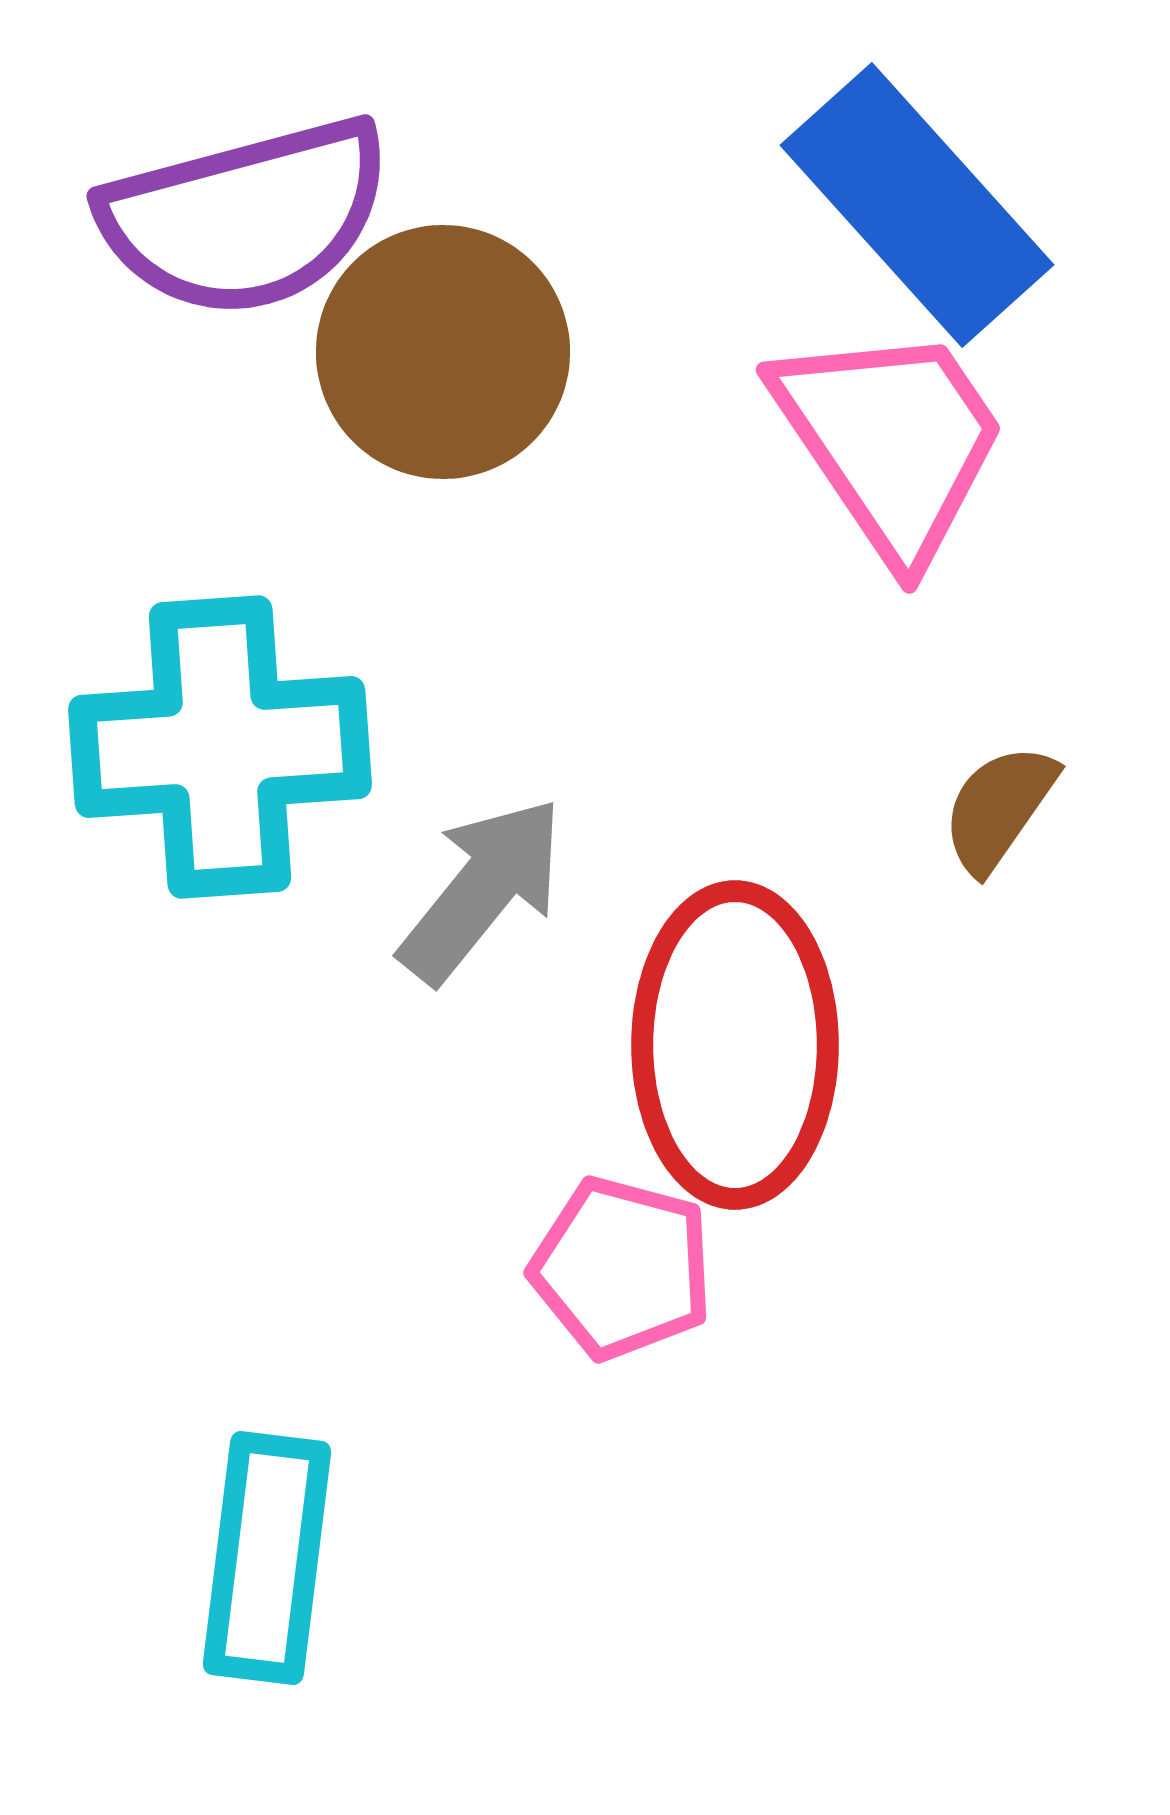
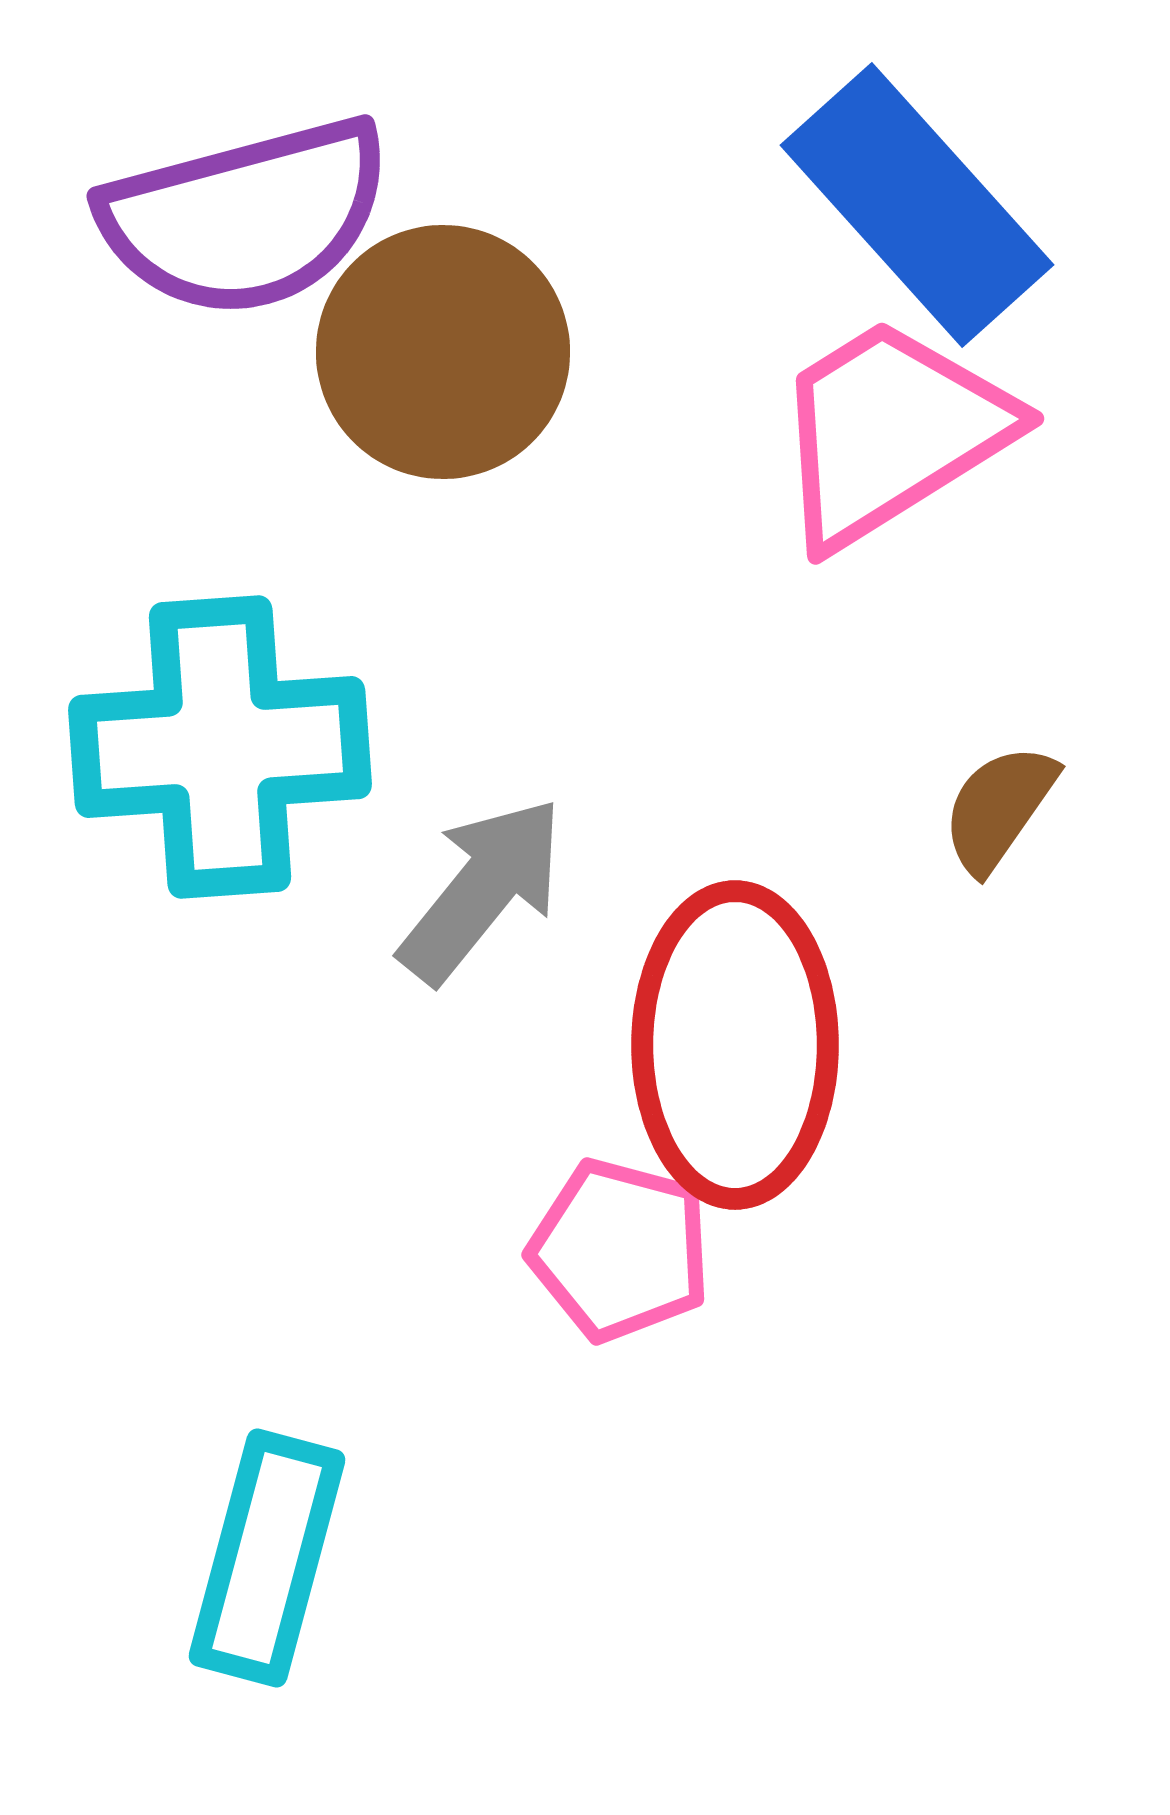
pink trapezoid: moved 9 px up; rotated 88 degrees counterclockwise
pink pentagon: moved 2 px left, 18 px up
cyan rectangle: rotated 8 degrees clockwise
